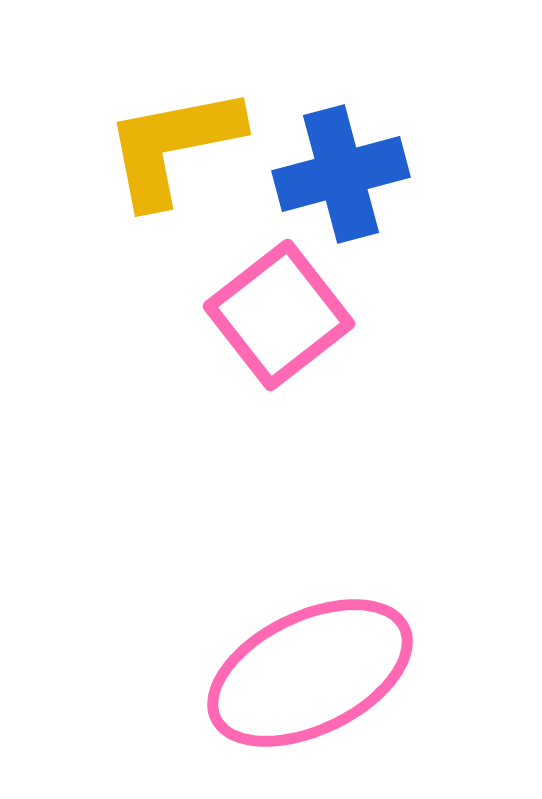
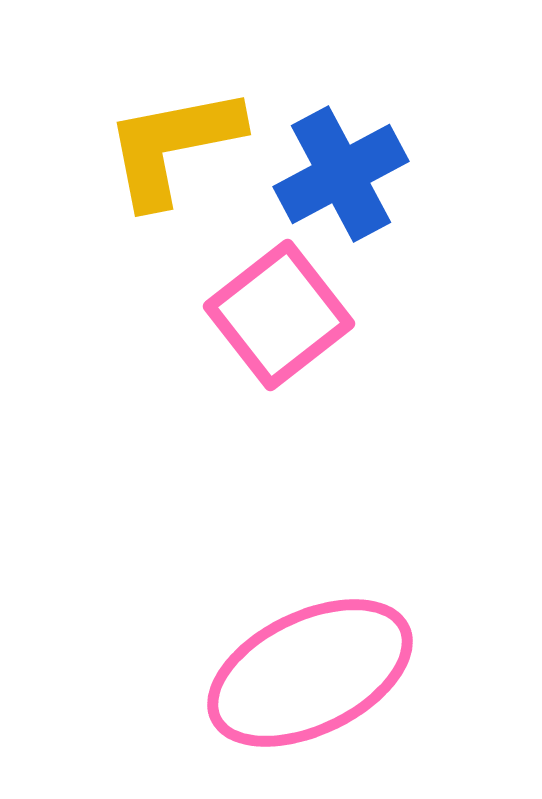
blue cross: rotated 13 degrees counterclockwise
